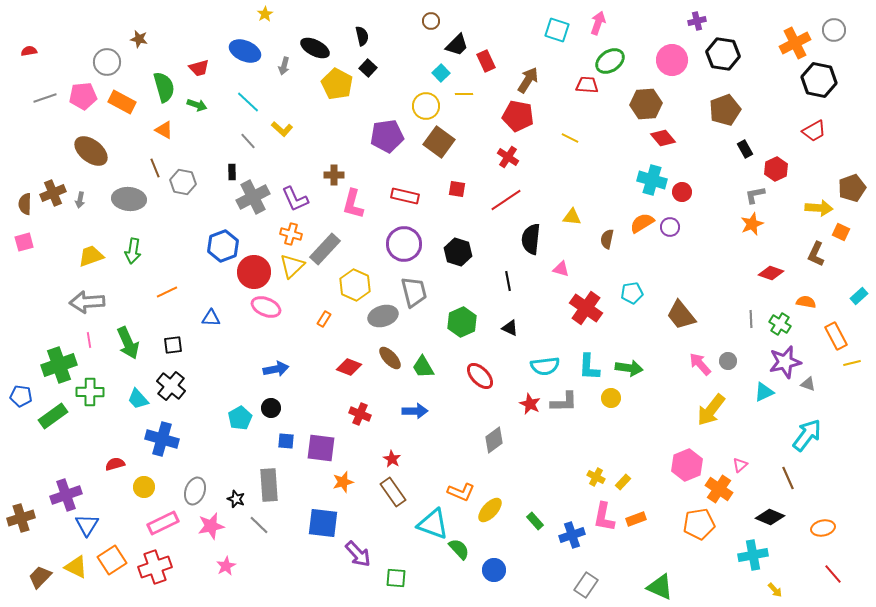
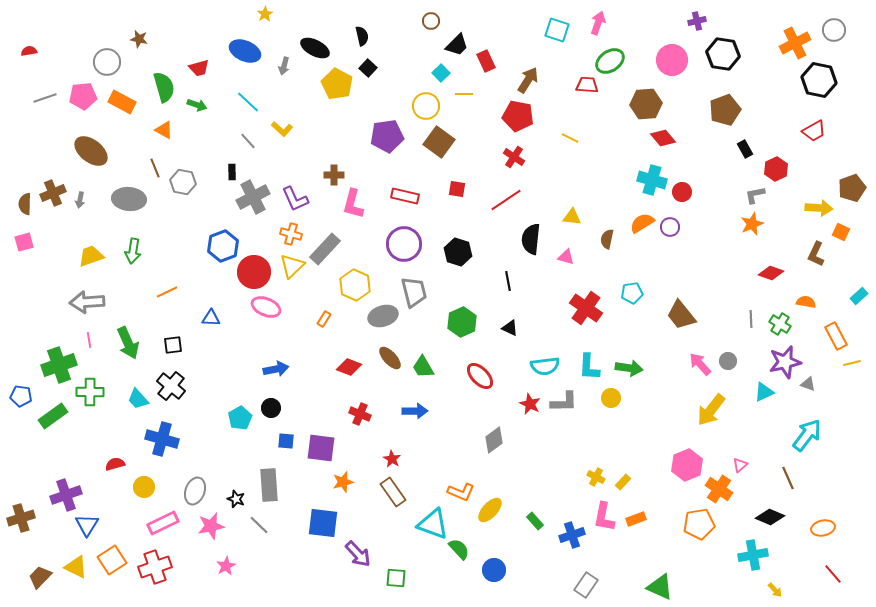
red cross at (508, 157): moved 6 px right
pink triangle at (561, 269): moved 5 px right, 12 px up
